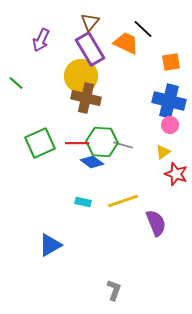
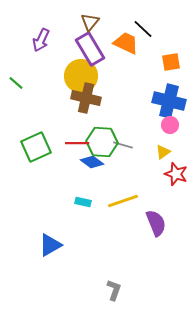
green square: moved 4 px left, 4 px down
